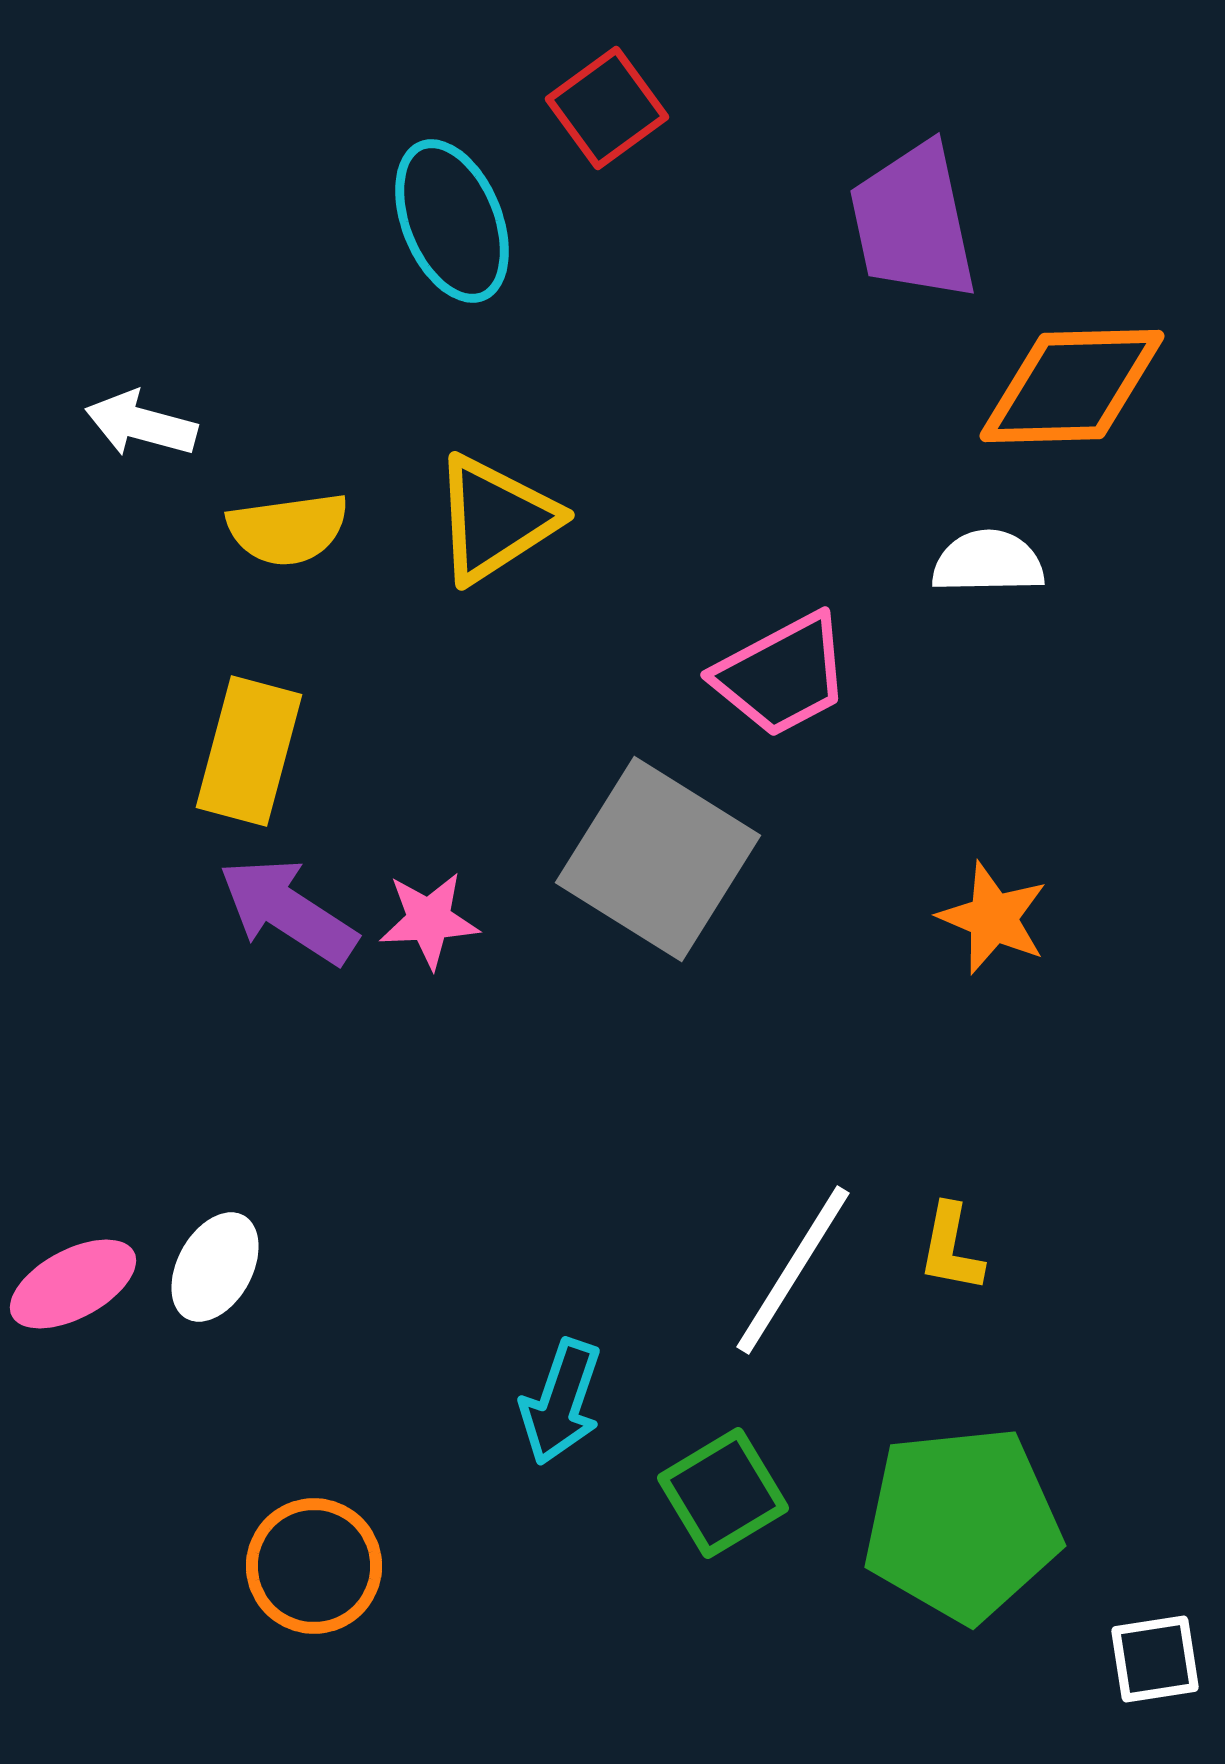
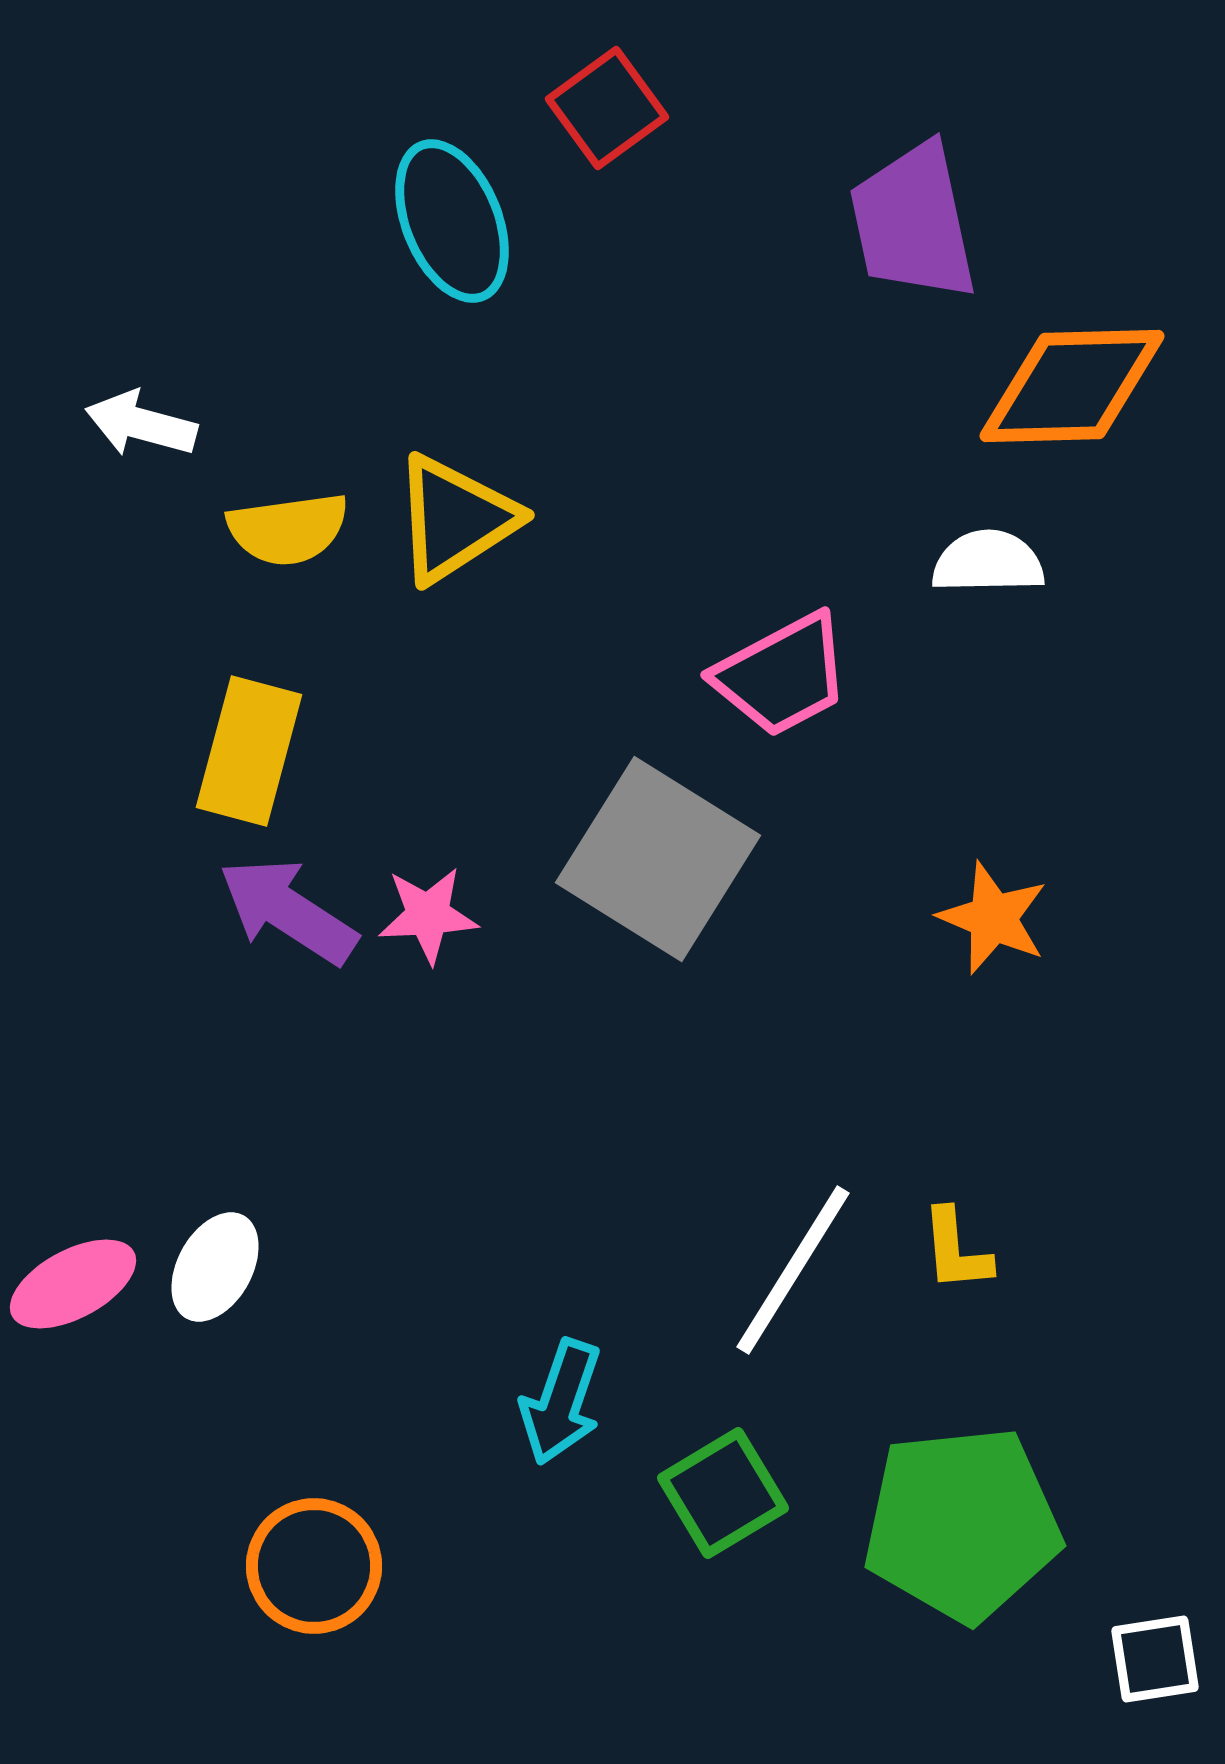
yellow triangle: moved 40 px left
pink star: moved 1 px left, 5 px up
yellow L-shape: moved 5 px right, 2 px down; rotated 16 degrees counterclockwise
